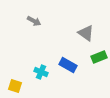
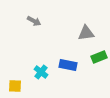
gray triangle: rotated 42 degrees counterclockwise
blue rectangle: rotated 18 degrees counterclockwise
cyan cross: rotated 16 degrees clockwise
yellow square: rotated 16 degrees counterclockwise
